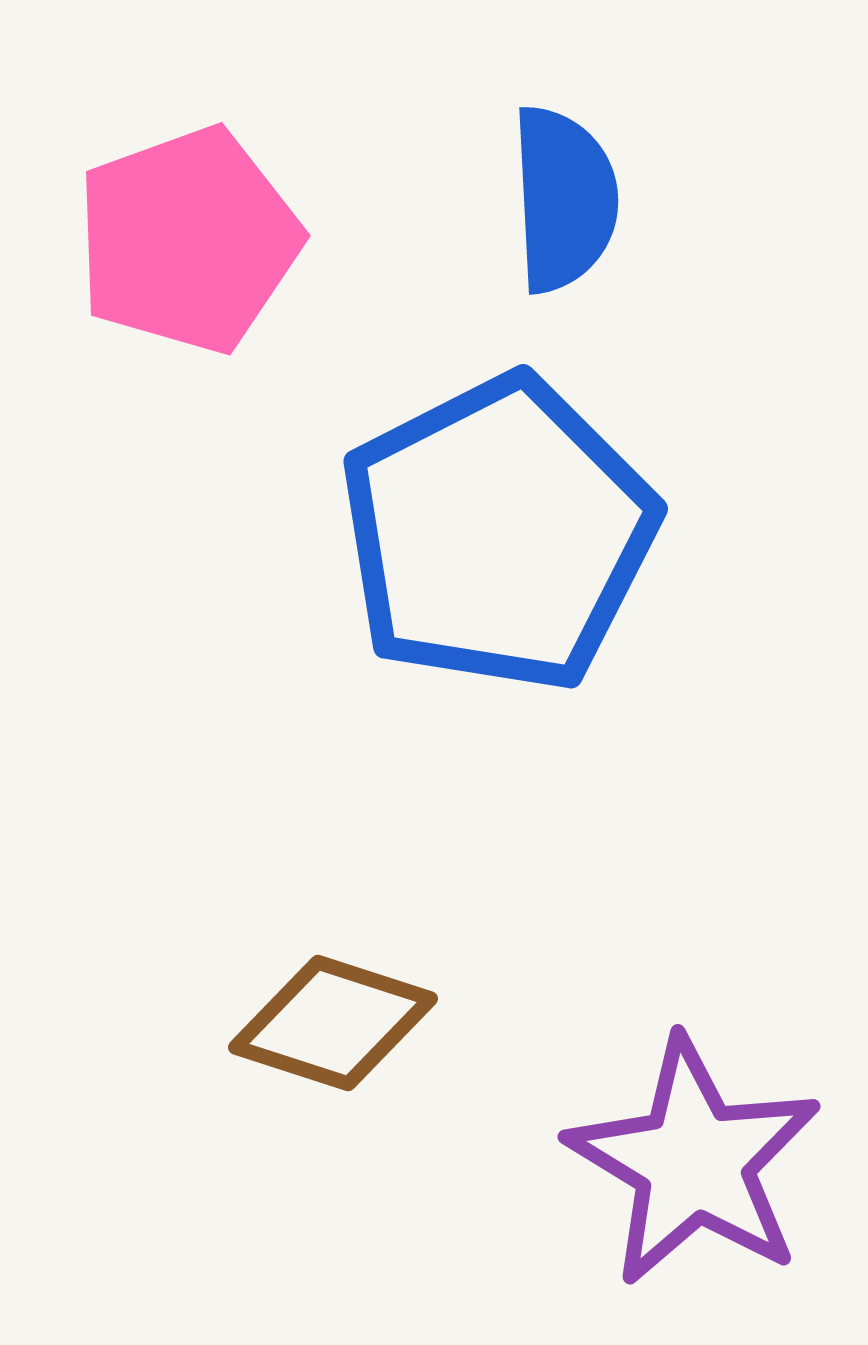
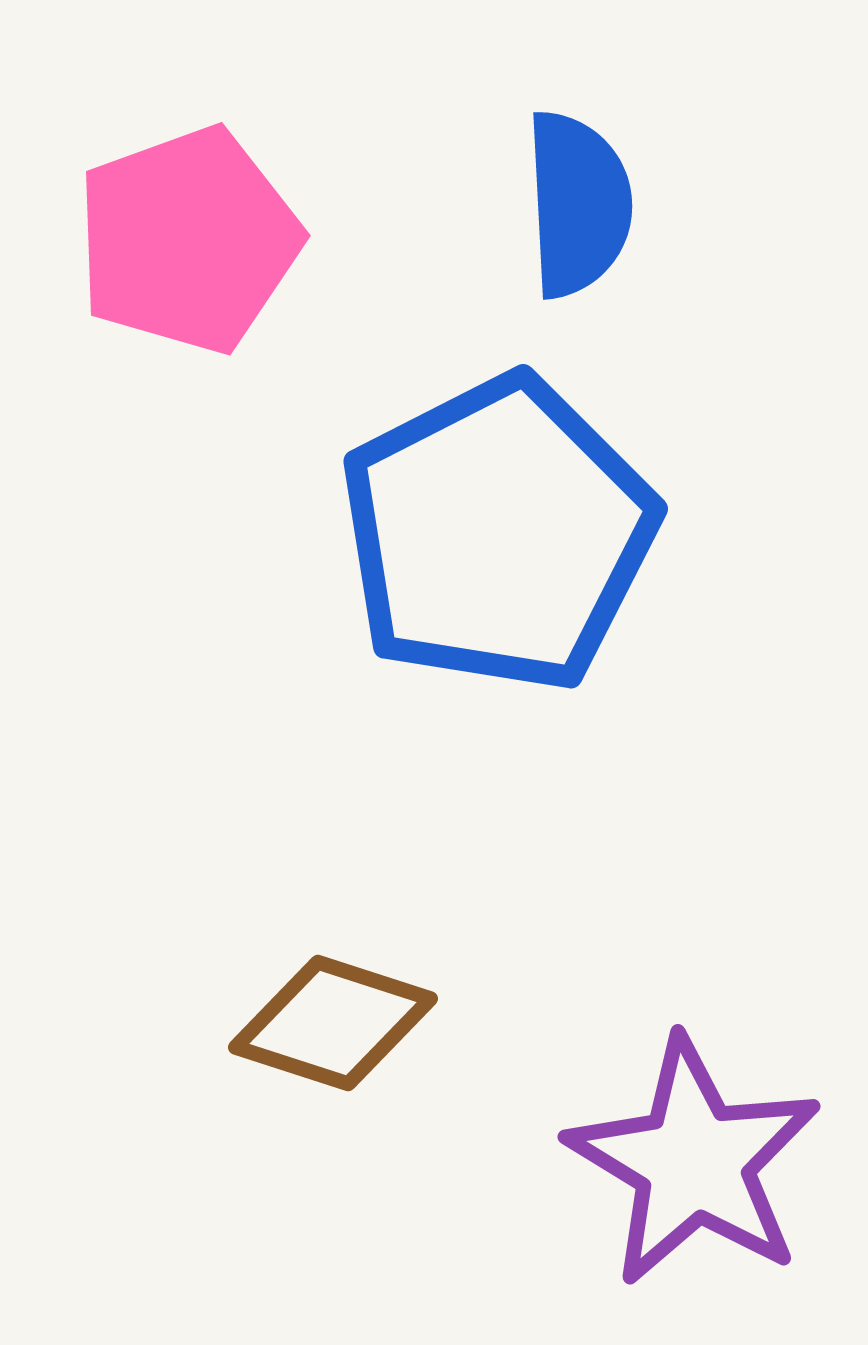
blue semicircle: moved 14 px right, 5 px down
